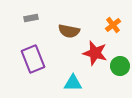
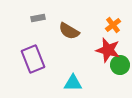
gray rectangle: moved 7 px right
brown semicircle: rotated 20 degrees clockwise
red star: moved 13 px right, 3 px up
green circle: moved 1 px up
